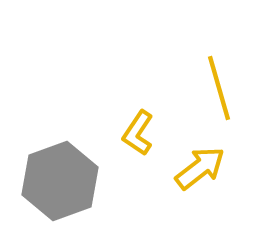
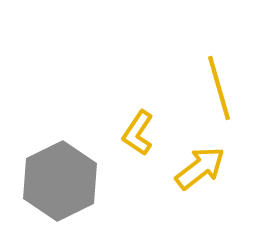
gray hexagon: rotated 6 degrees counterclockwise
